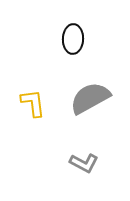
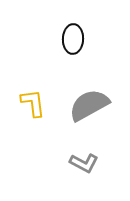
gray semicircle: moved 1 px left, 7 px down
